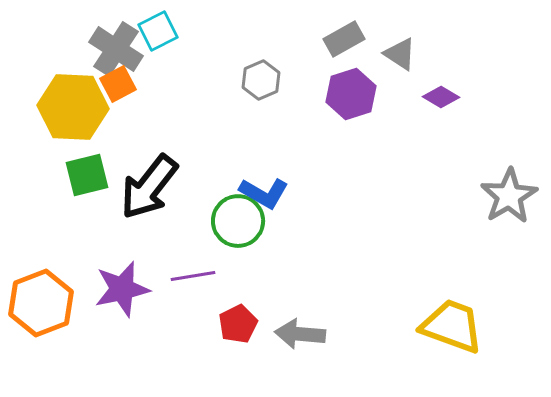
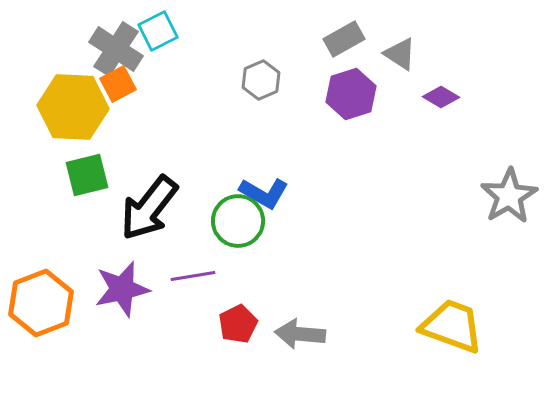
black arrow: moved 21 px down
